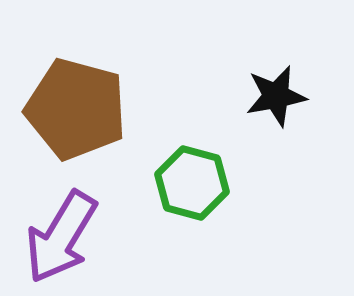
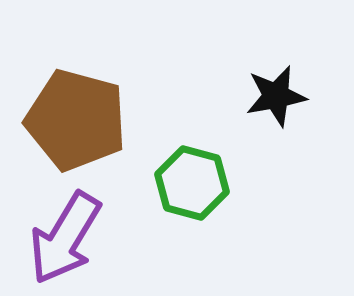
brown pentagon: moved 11 px down
purple arrow: moved 4 px right, 1 px down
